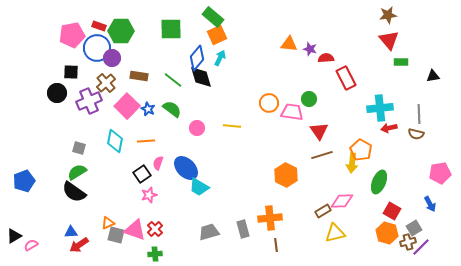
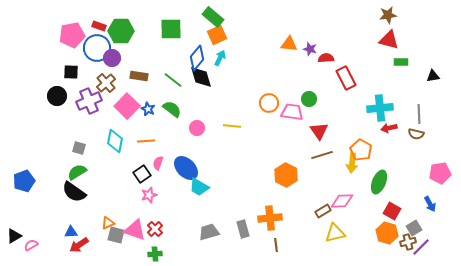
red triangle at (389, 40): rotated 35 degrees counterclockwise
black circle at (57, 93): moved 3 px down
